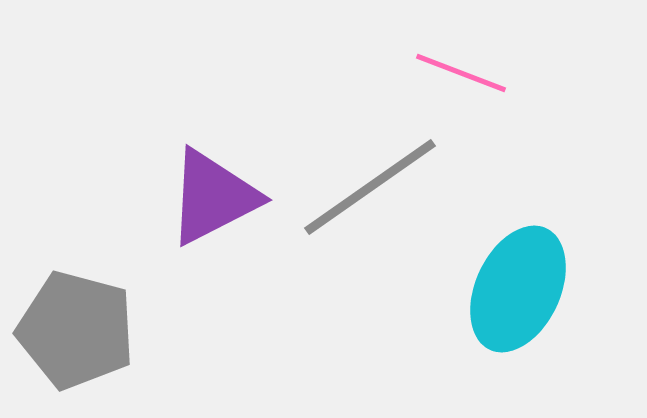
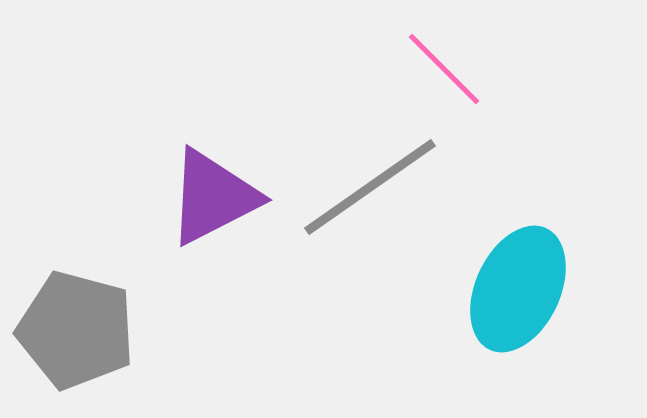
pink line: moved 17 px left, 4 px up; rotated 24 degrees clockwise
